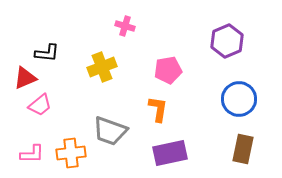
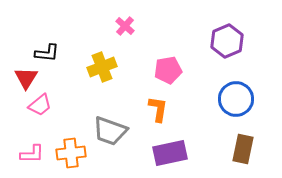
pink cross: rotated 24 degrees clockwise
red triangle: moved 1 px right; rotated 35 degrees counterclockwise
blue circle: moved 3 px left
